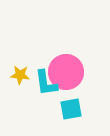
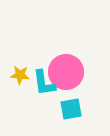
cyan L-shape: moved 2 px left
